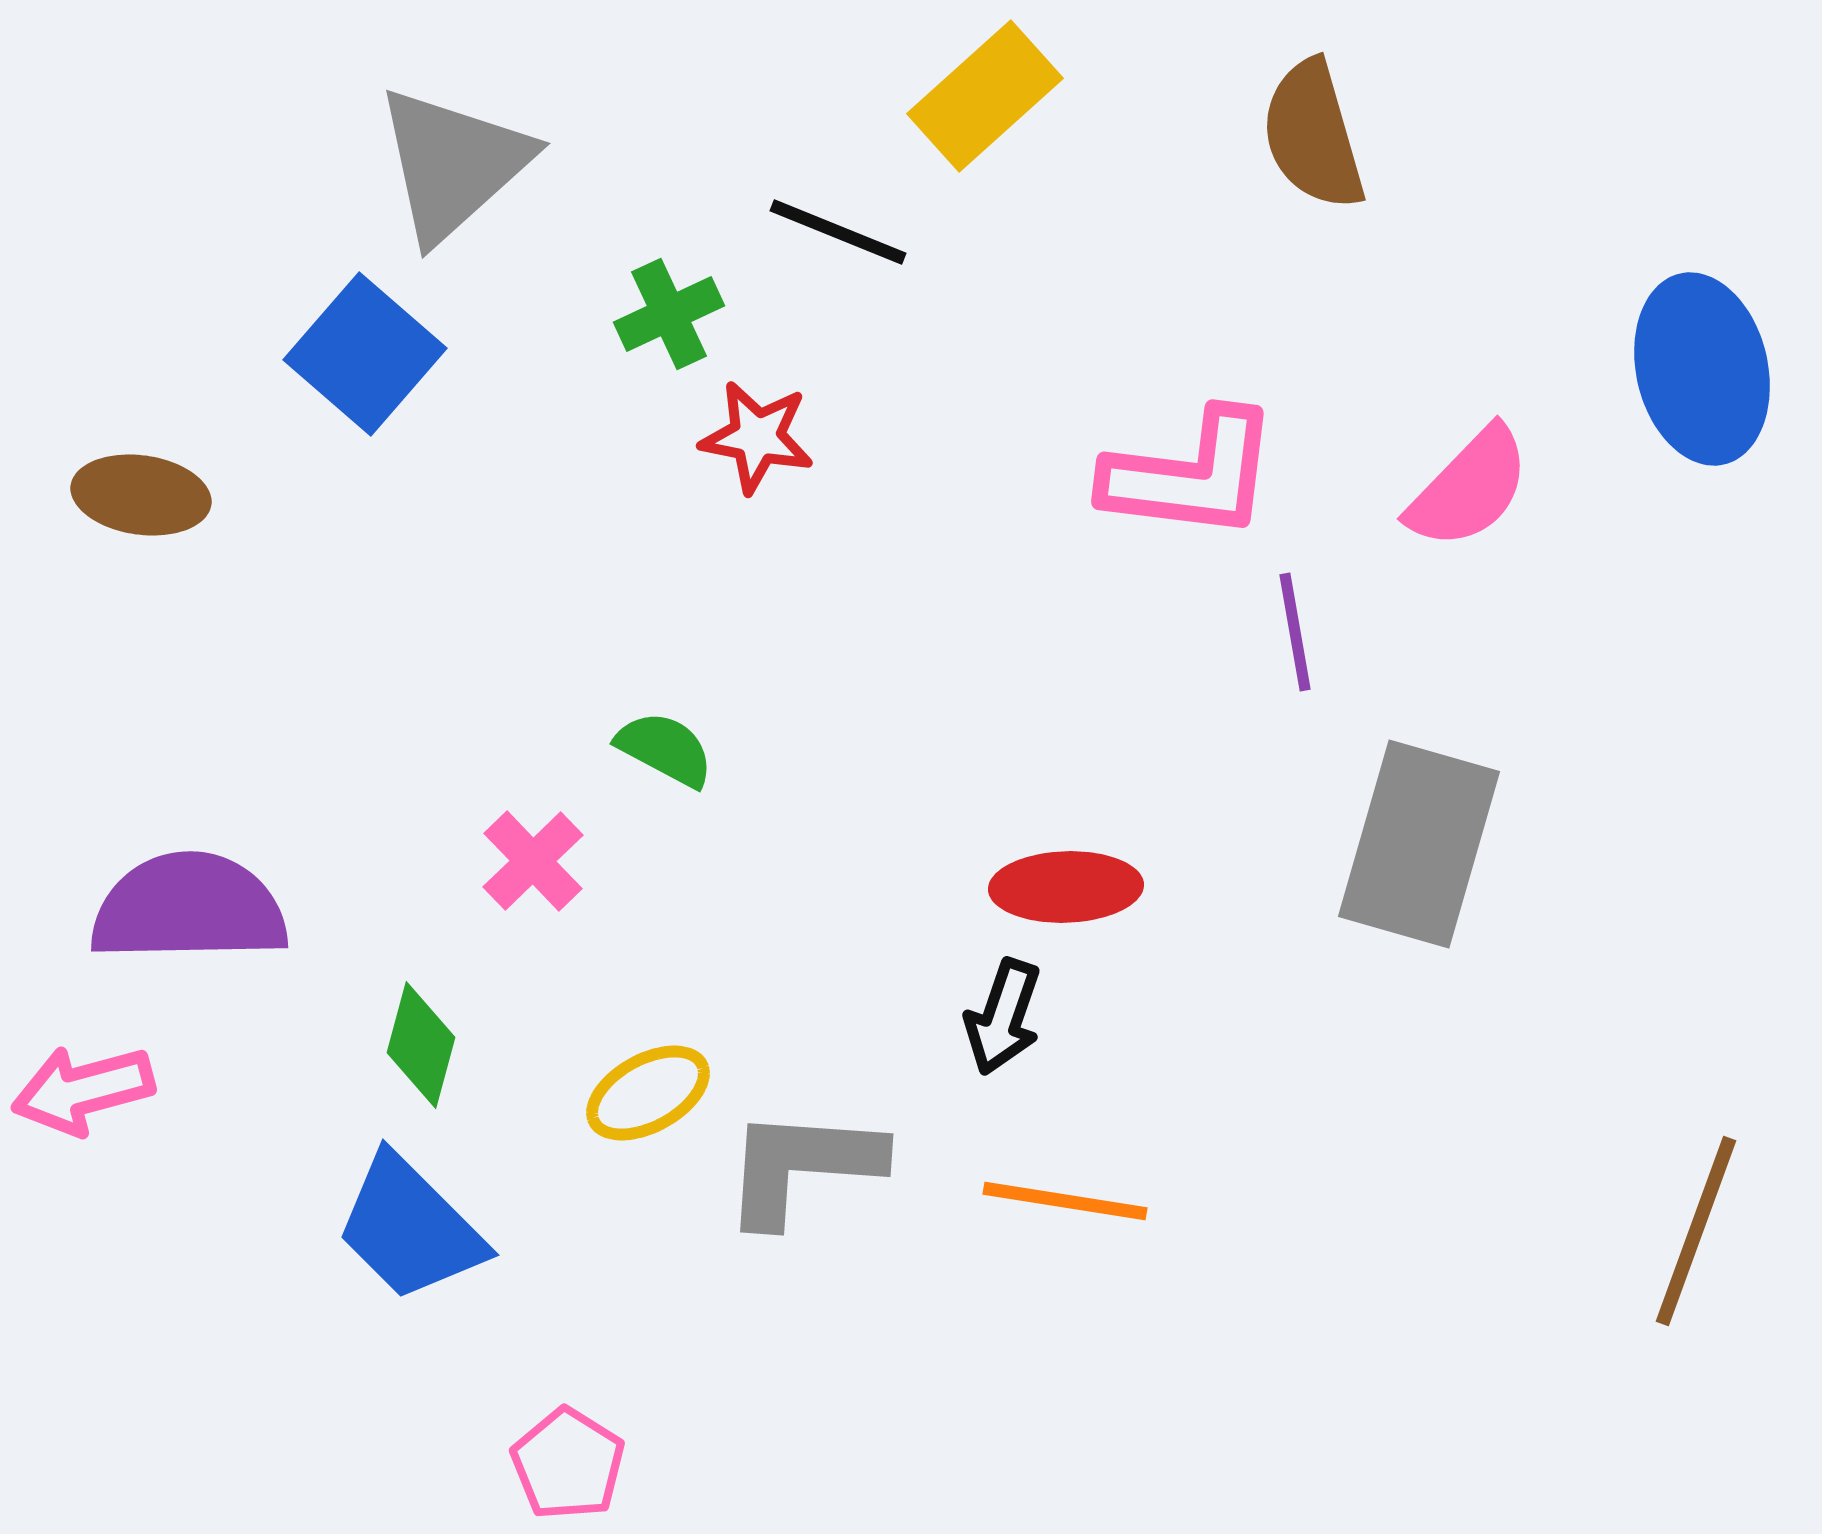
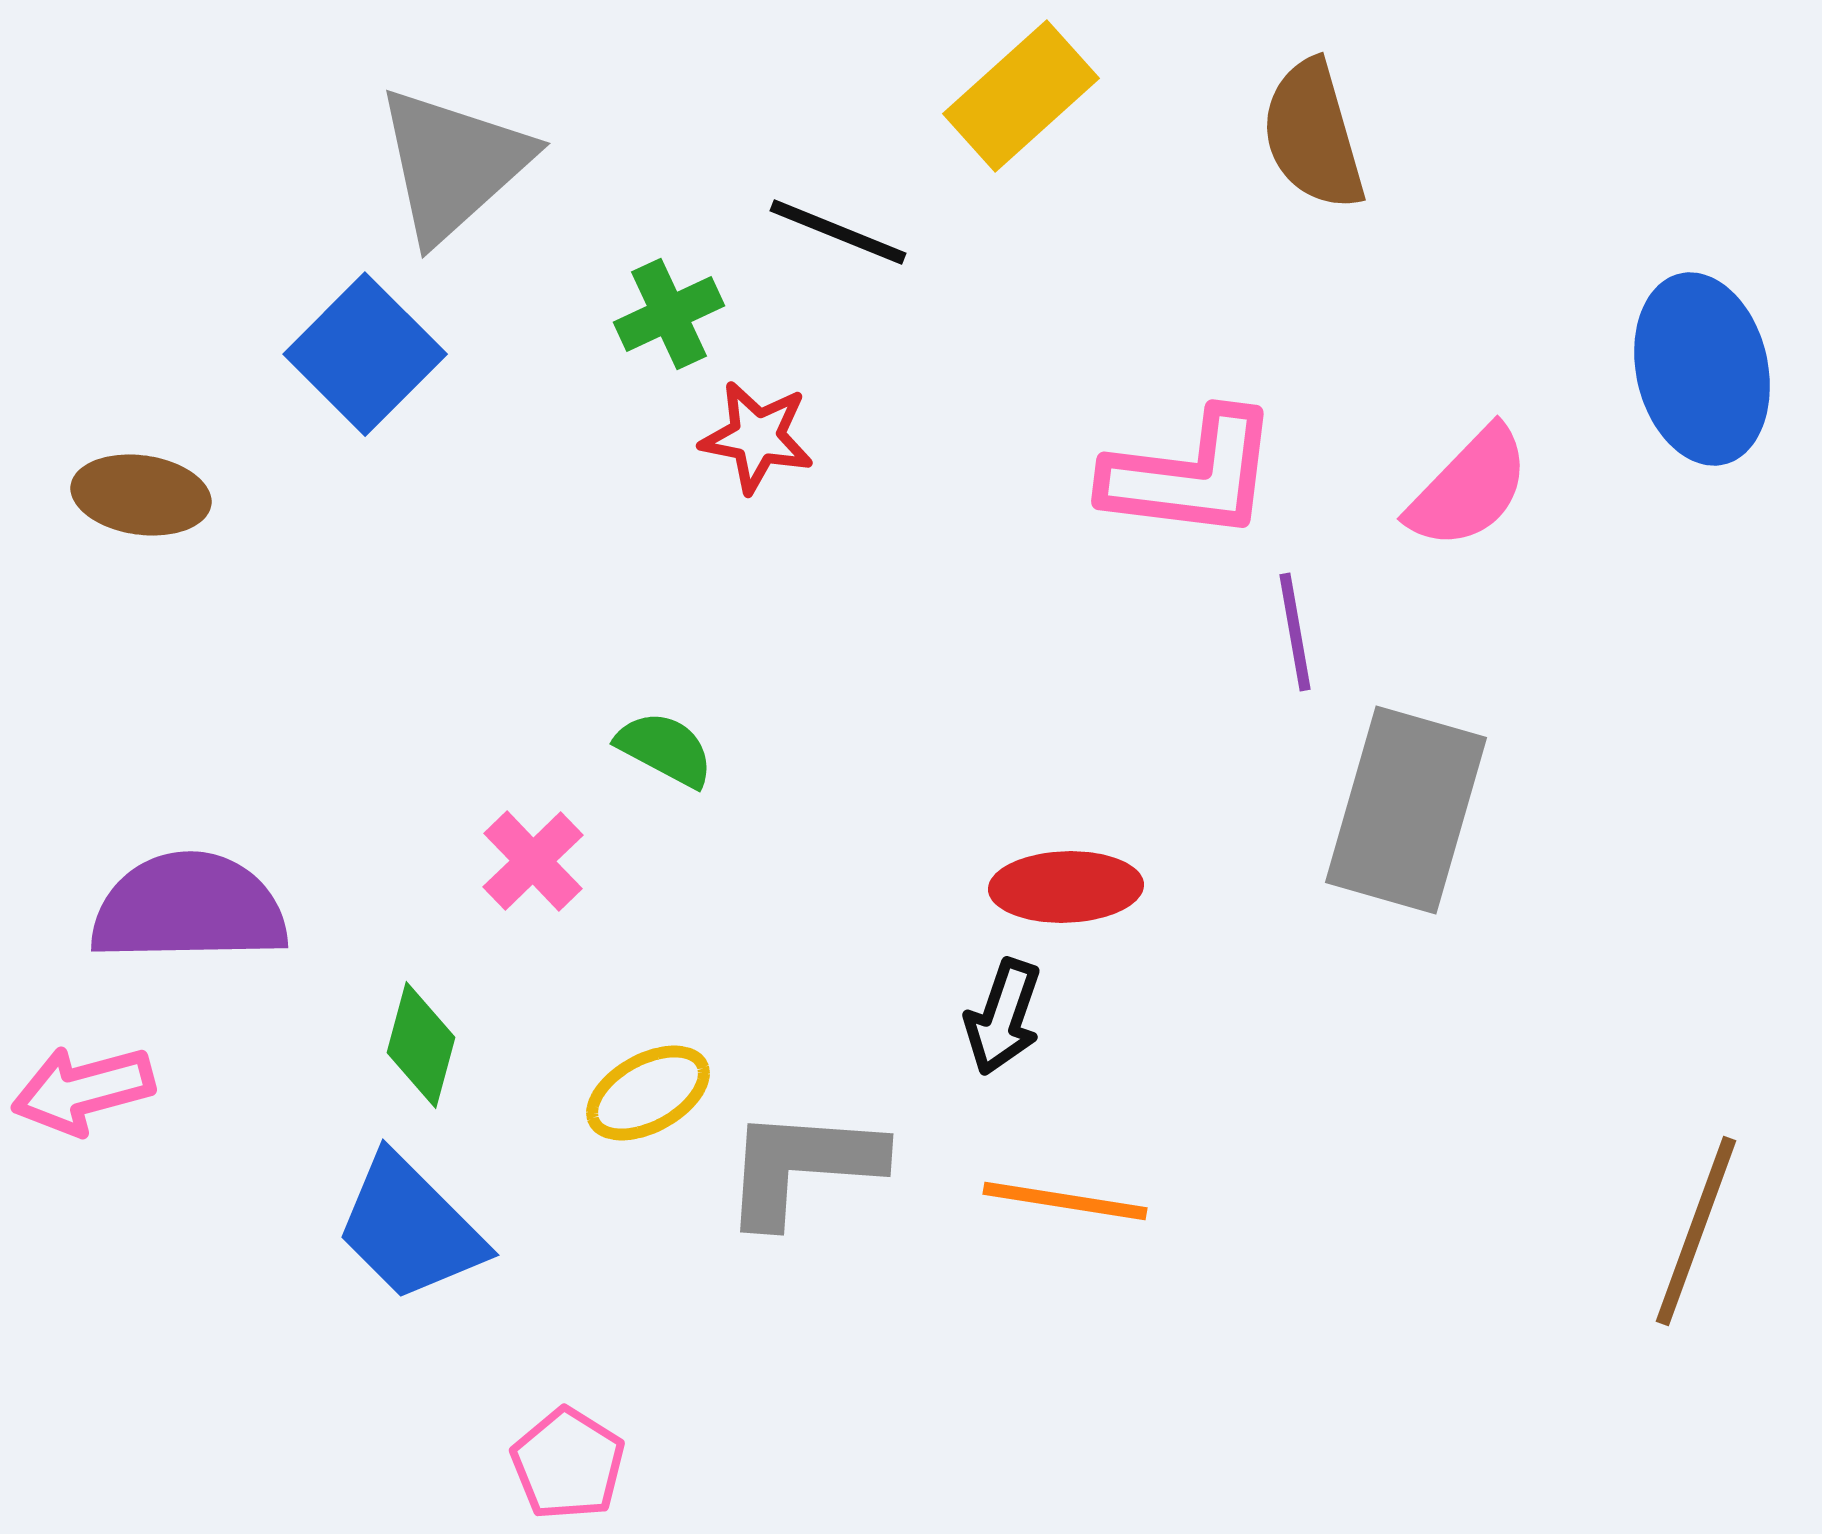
yellow rectangle: moved 36 px right
blue square: rotated 4 degrees clockwise
gray rectangle: moved 13 px left, 34 px up
